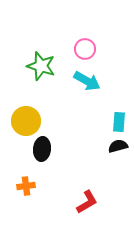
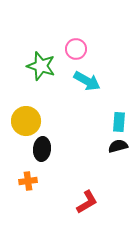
pink circle: moved 9 px left
orange cross: moved 2 px right, 5 px up
